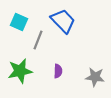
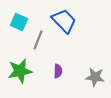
blue trapezoid: moved 1 px right
